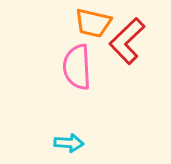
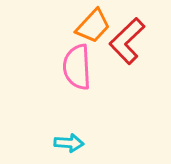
orange trapezoid: moved 3 px down; rotated 60 degrees counterclockwise
